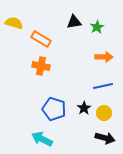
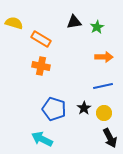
black arrow: moved 5 px right; rotated 48 degrees clockwise
